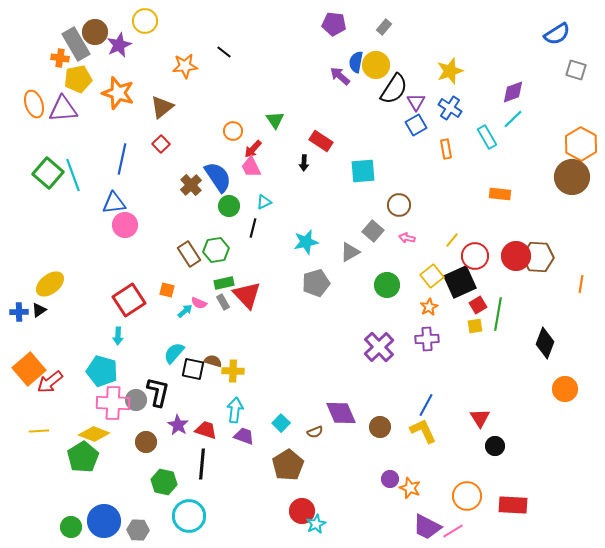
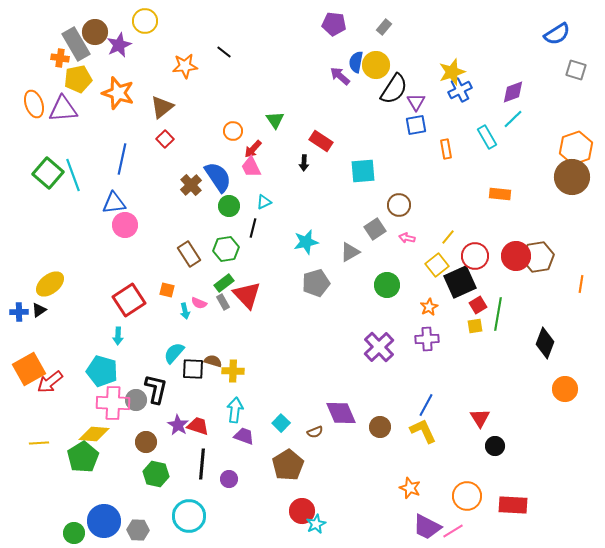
yellow star at (450, 71): moved 2 px right, 1 px down
blue cross at (450, 108): moved 10 px right, 18 px up; rotated 30 degrees clockwise
blue square at (416, 125): rotated 20 degrees clockwise
red square at (161, 144): moved 4 px right, 5 px up
orange hexagon at (581, 144): moved 5 px left, 4 px down; rotated 12 degrees clockwise
gray square at (373, 231): moved 2 px right, 2 px up; rotated 15 degrees clockwise
yellow line at (452, 240): moved 4 px left, 3 px up
green hexagon at (216, 250): moved 10 px right, 1 px up
brown hexagon at (538, 257): rotated 12 degrees counterclockwise
yellow square at (432, 276): moved 5 px right, 11 px up
green rectangle at (224, 283): rotated 24 degrees counterclockwise
cyan arrow at (185, 311): rotated 119 degrees clockwise
orange square at (29, 369): rotated 12 degrees clockwise
black square at (193, 369): rotated 10 degrees counterclockwise
black L-shape at (158, 392): moved 2 px left, 3 px up
red trapezoid at (206, 430): moved 8 px left, 4 px up
yellow line at (39, 431): moved 12 px down
yellow diamond at (94, 434): rotated 16 degrees counterclockwise
purple circle at (390, 479): moved 161 px left
green hexagon at (164, 482): moved 8 px left, 8 px up
green circle at (71, 527): moved 3 px right, 6 px down
